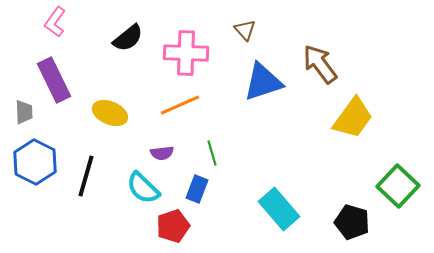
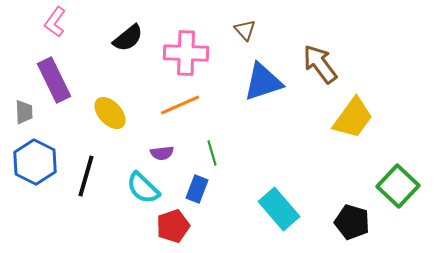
yellow ellipse: rotated 24 degrees clockwise
